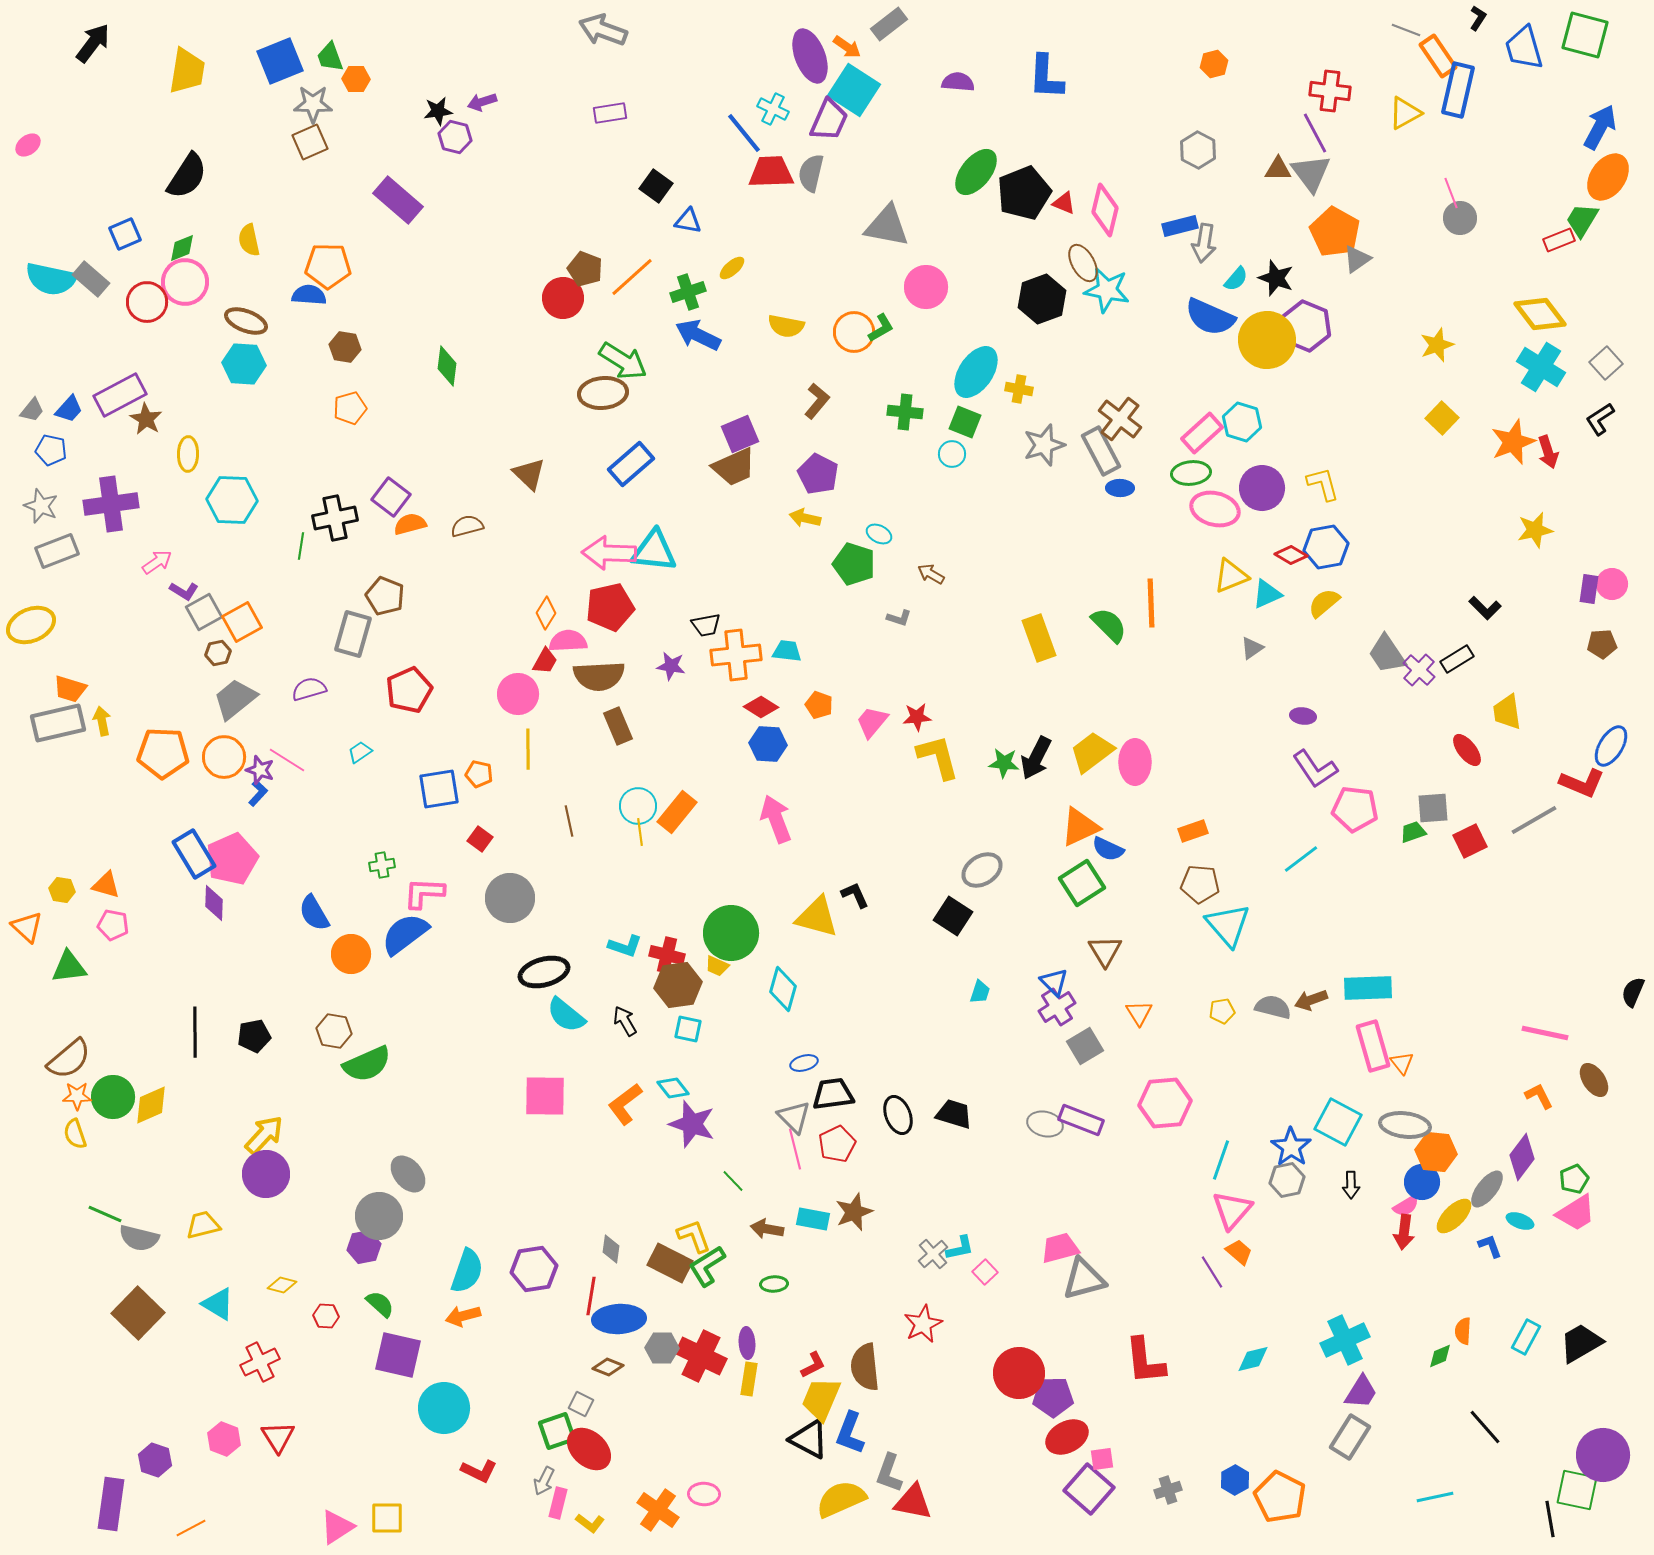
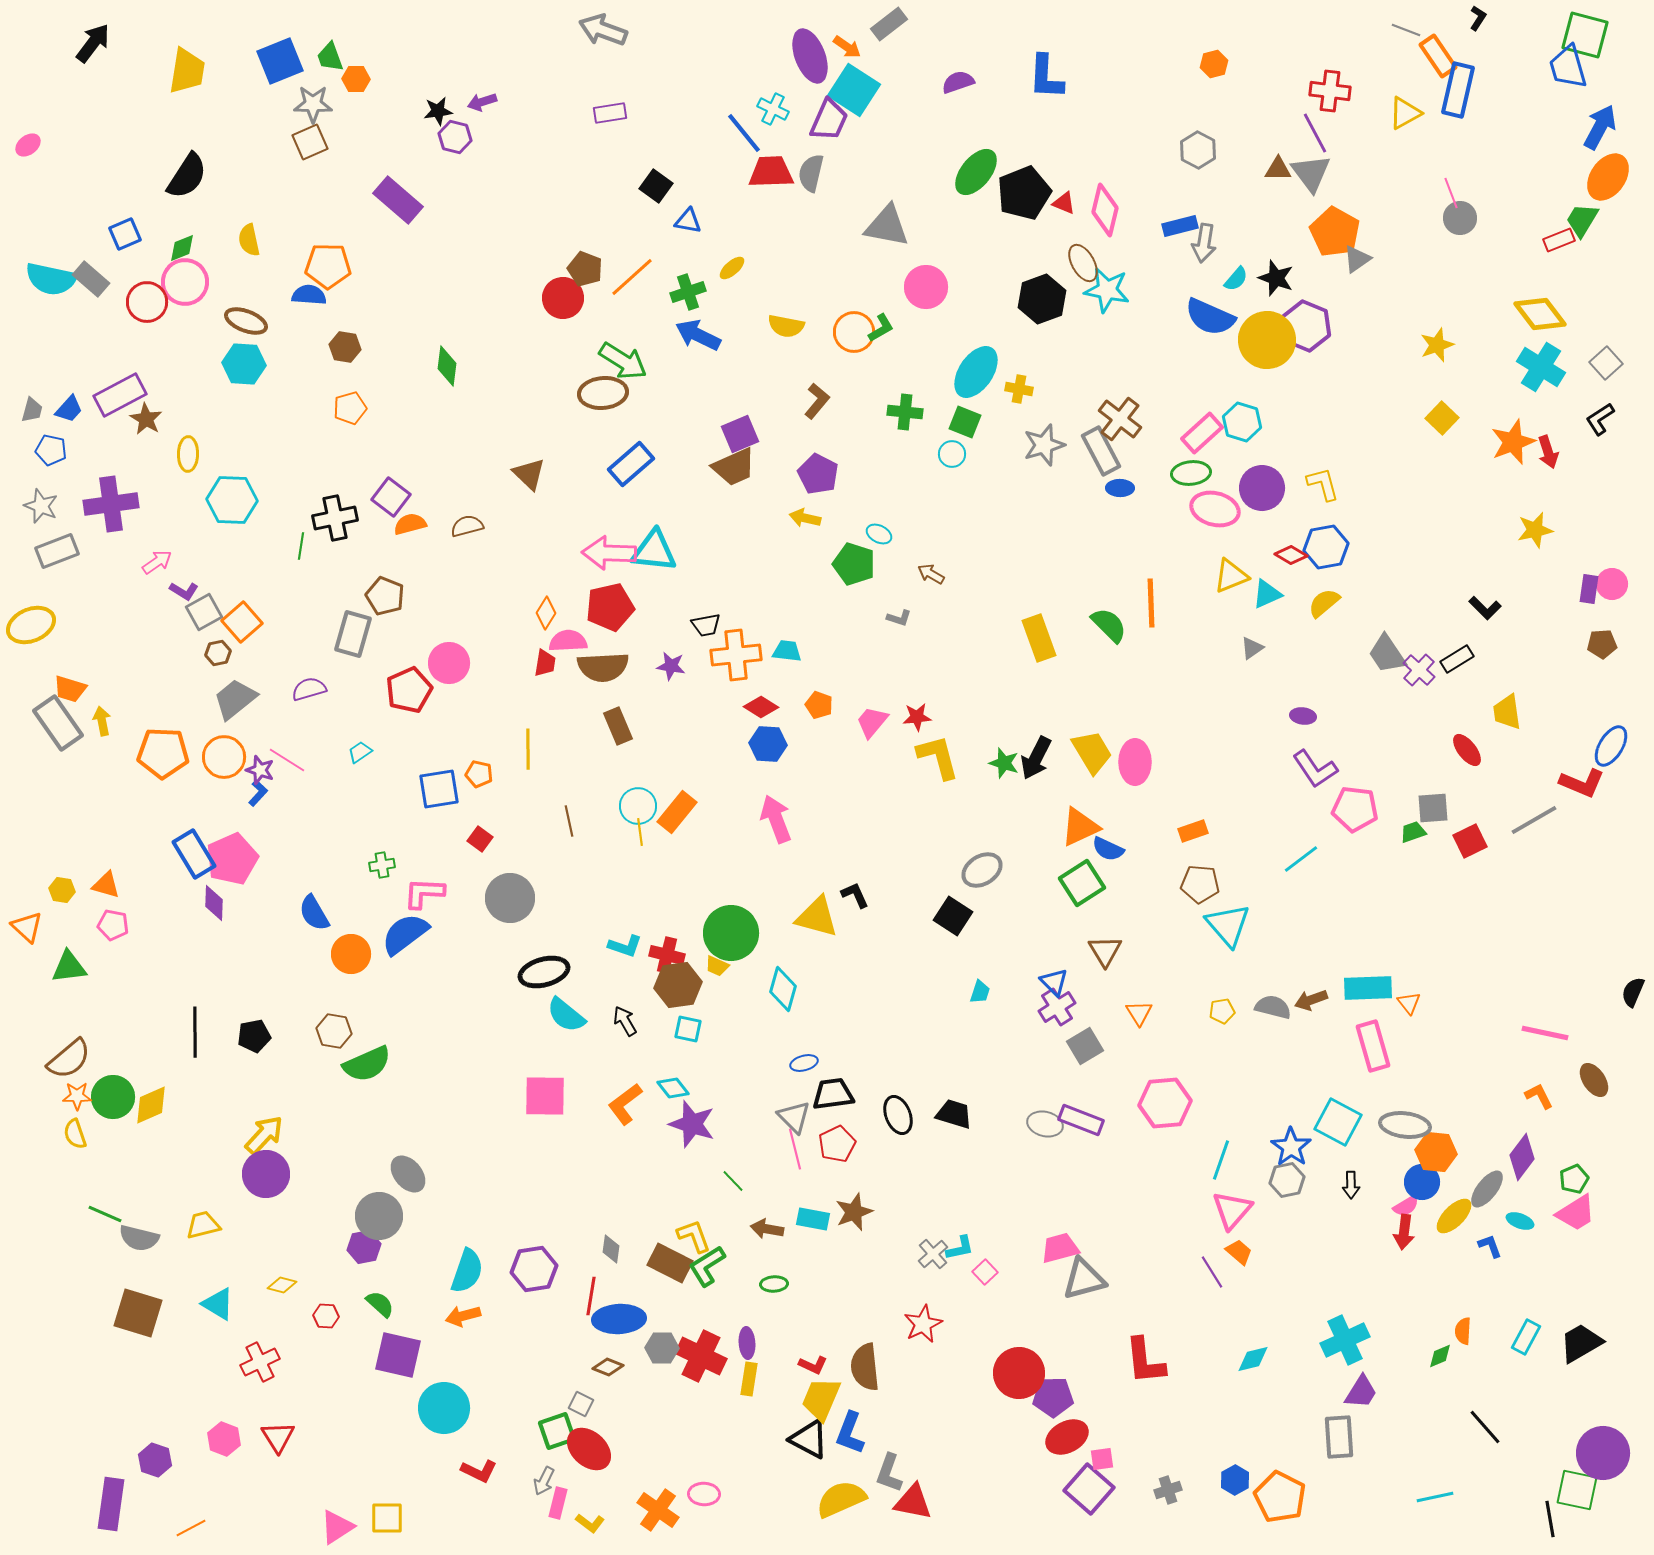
blue trapezoid at (1524, 48): moved 44 px right, 19 px down
purple semicircle at (958, 82): rotated 24 degrees counterclockwise
gray trapezoid at (32, 410): rotated 24 degrees counterclockwise
orange square at (242, 622): rotated 12 degrees counterclockwise
red trapezoid at (545, 661): moved 2 px down; rotated 20 degrees counterclockwise
brown semicircle at (599, 676): moved 4 px right, 9 px up
pink circle at (518, 694): moved 69 px left, 31 px up
gray rectangle at (58, 723): rotated 68 degrees clockwise
yellow trapezoid at (1092, 752): rotated 96 degrees clockwise
green star at (1004, 763): rotated 12 degrees clockwise
orange triangle at (1402, 1063): moved 7 px right, 60 px up
brown square at (138, 1313): rotated 27 degrees counterclockwise
red L-shape at (813, 1365): rotated 52 degrees clockwise
gray rectangle at (1350, 1437): moved 11 px left; rotated 36 degrees counterclockwise
purple circle at (1603, 1455): moved 2 px up
